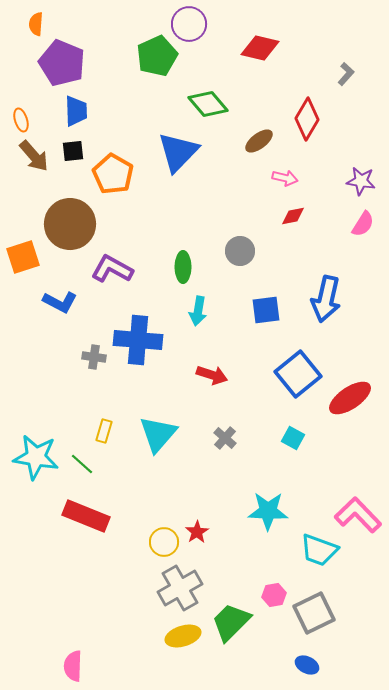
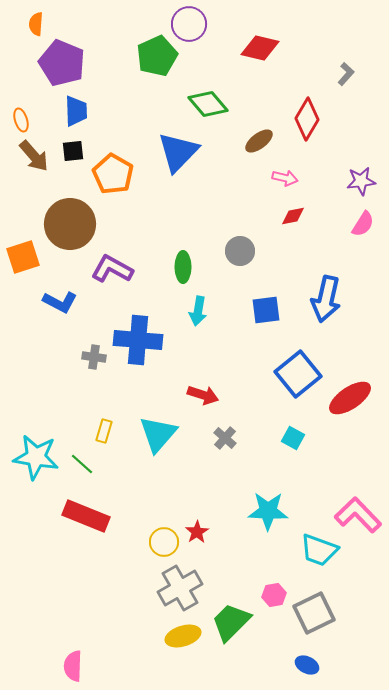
purple star at (361, 181): rotated 16 degrees counterclockwise
red arrow at (212, 375): moved 9 px left, 20 px down
